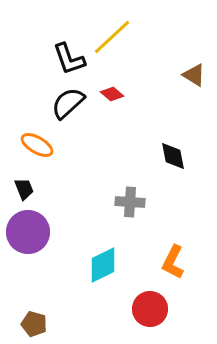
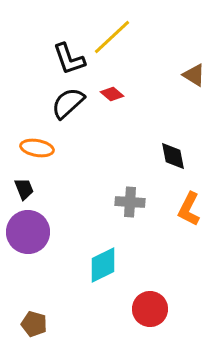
orange ellipse: moved 3 px down; rotated 20 degrees counterclockwise
orange L-shape: moved 16 px right, 53 px up
